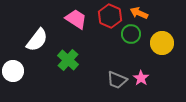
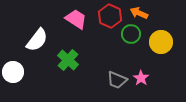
yellow circle: moved 1 px left, 1 px up
white circle: moved 1 px down
